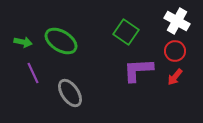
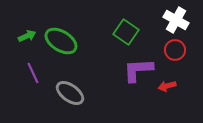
white cross: moved 1 px left, 1 px up
green arrow: moved 4 px right, 6 px up; rotated 36 degrees counterclockwise
red circle: moved 1 px up
red arrow: moved 8 px left, 9 px down; rotated 36 degrees clockwise
gray ellipse: rotated 20 degrees counterclockwise
